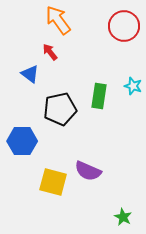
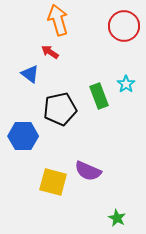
orange arrow: rotated 20 degrees clockwise
red arrow: rotated 18 degrees counterclockwise
cyan star: moved 7 px left, 2 px up; rotated 18 degrees clockwise
green rectangle: rotated 30 degrees counterclockwise
blue hexagon: moved 1 px right, 5 px up
green star: moved 6 px left, 1 px down
